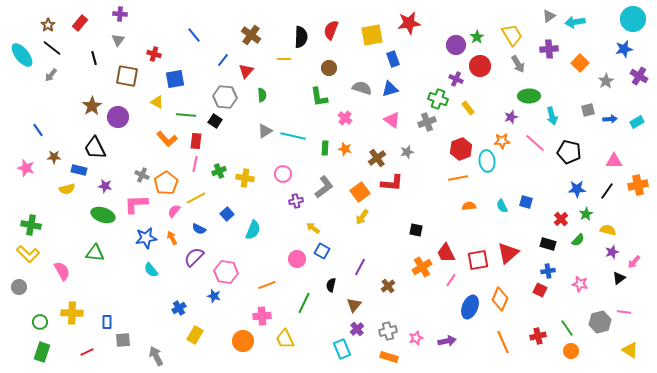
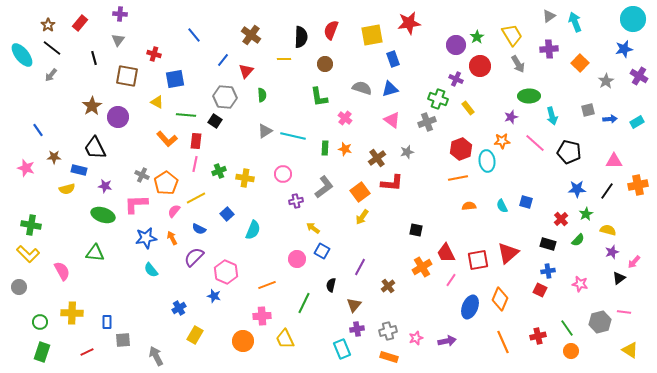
cyan arrow at (575, 22): rotated 78 degrees clockwise
brown circle at (329, 68): moved 4 px left, 4 px up
pink hexagon at (226, 272): rotated 15 degrees clockwise
purple cross at (357, 329): rotated 32 degrees clockwise
